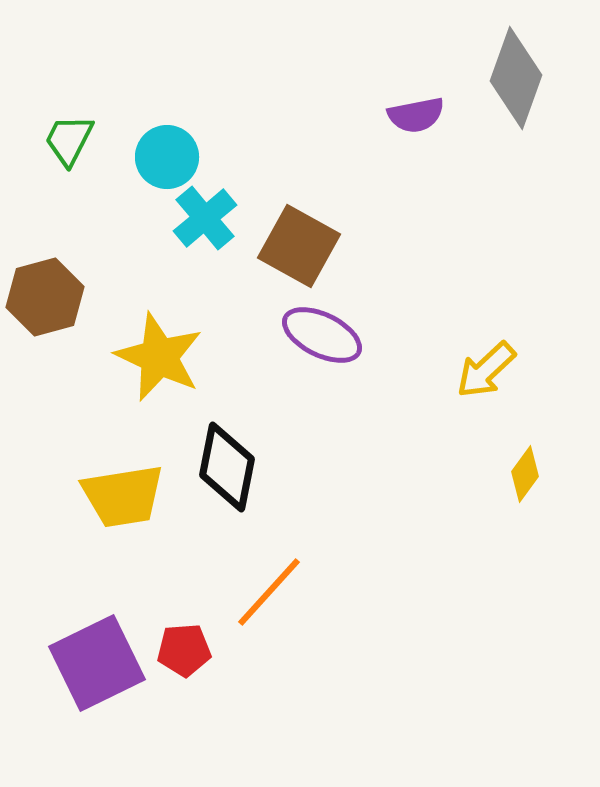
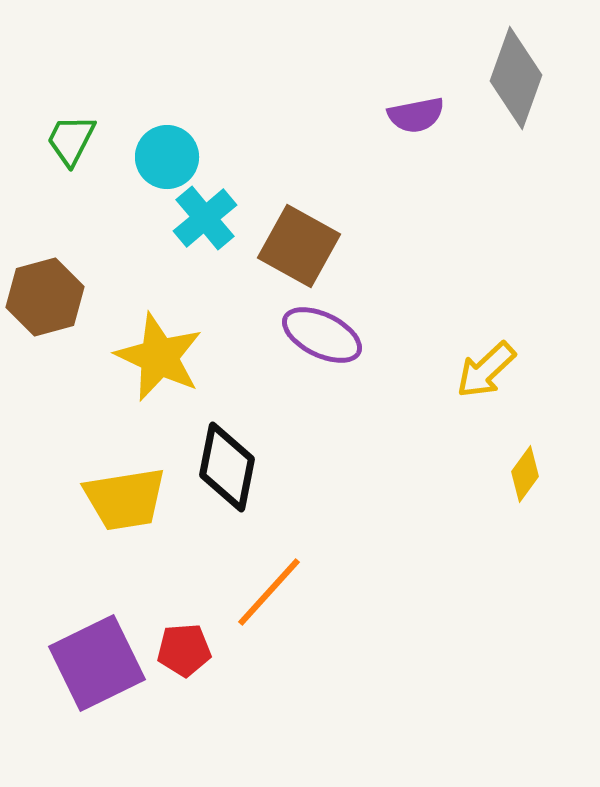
green trapezoid: moved 2 px right
yellow trapezoid: moved 2 px right, 3 px down
